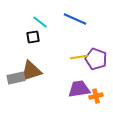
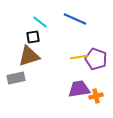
brown triangle: moved 2 px left, 15 px up
